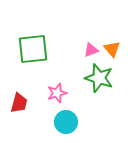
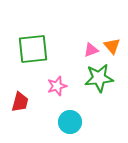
orange triangle: moved 3 px up
green star: rotated 24 degrees counterclockwise
pink star: moved 7 px up
red trapezoid: moved 1 px right, 1 px up
cyan circle: moved 4 px right
